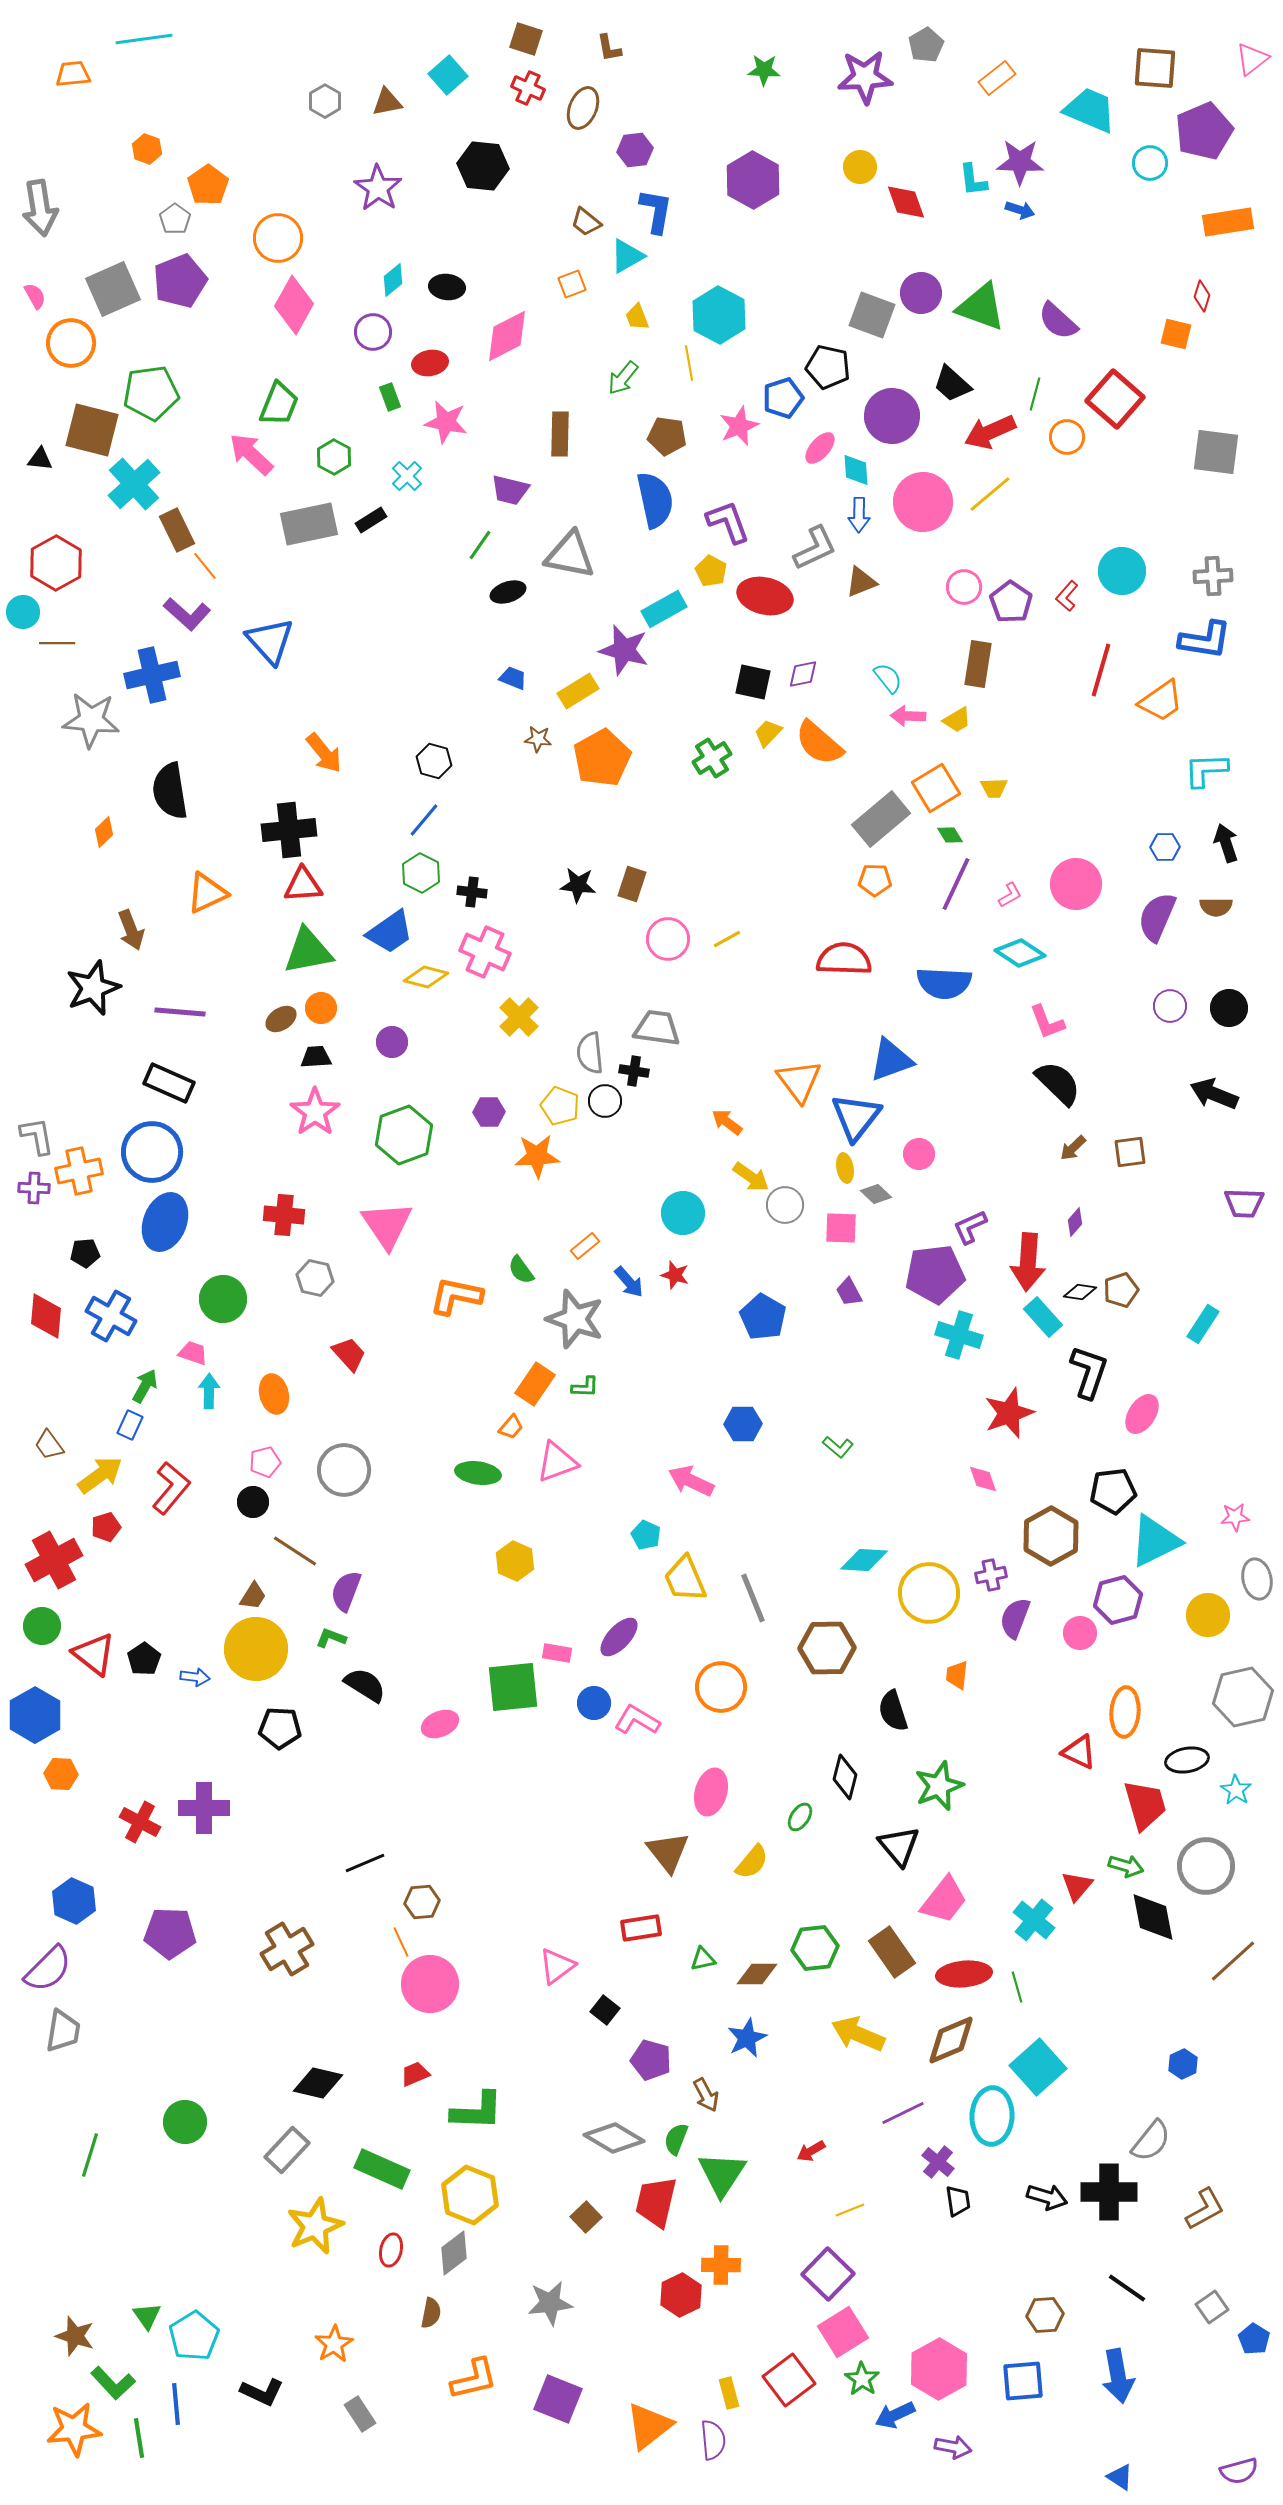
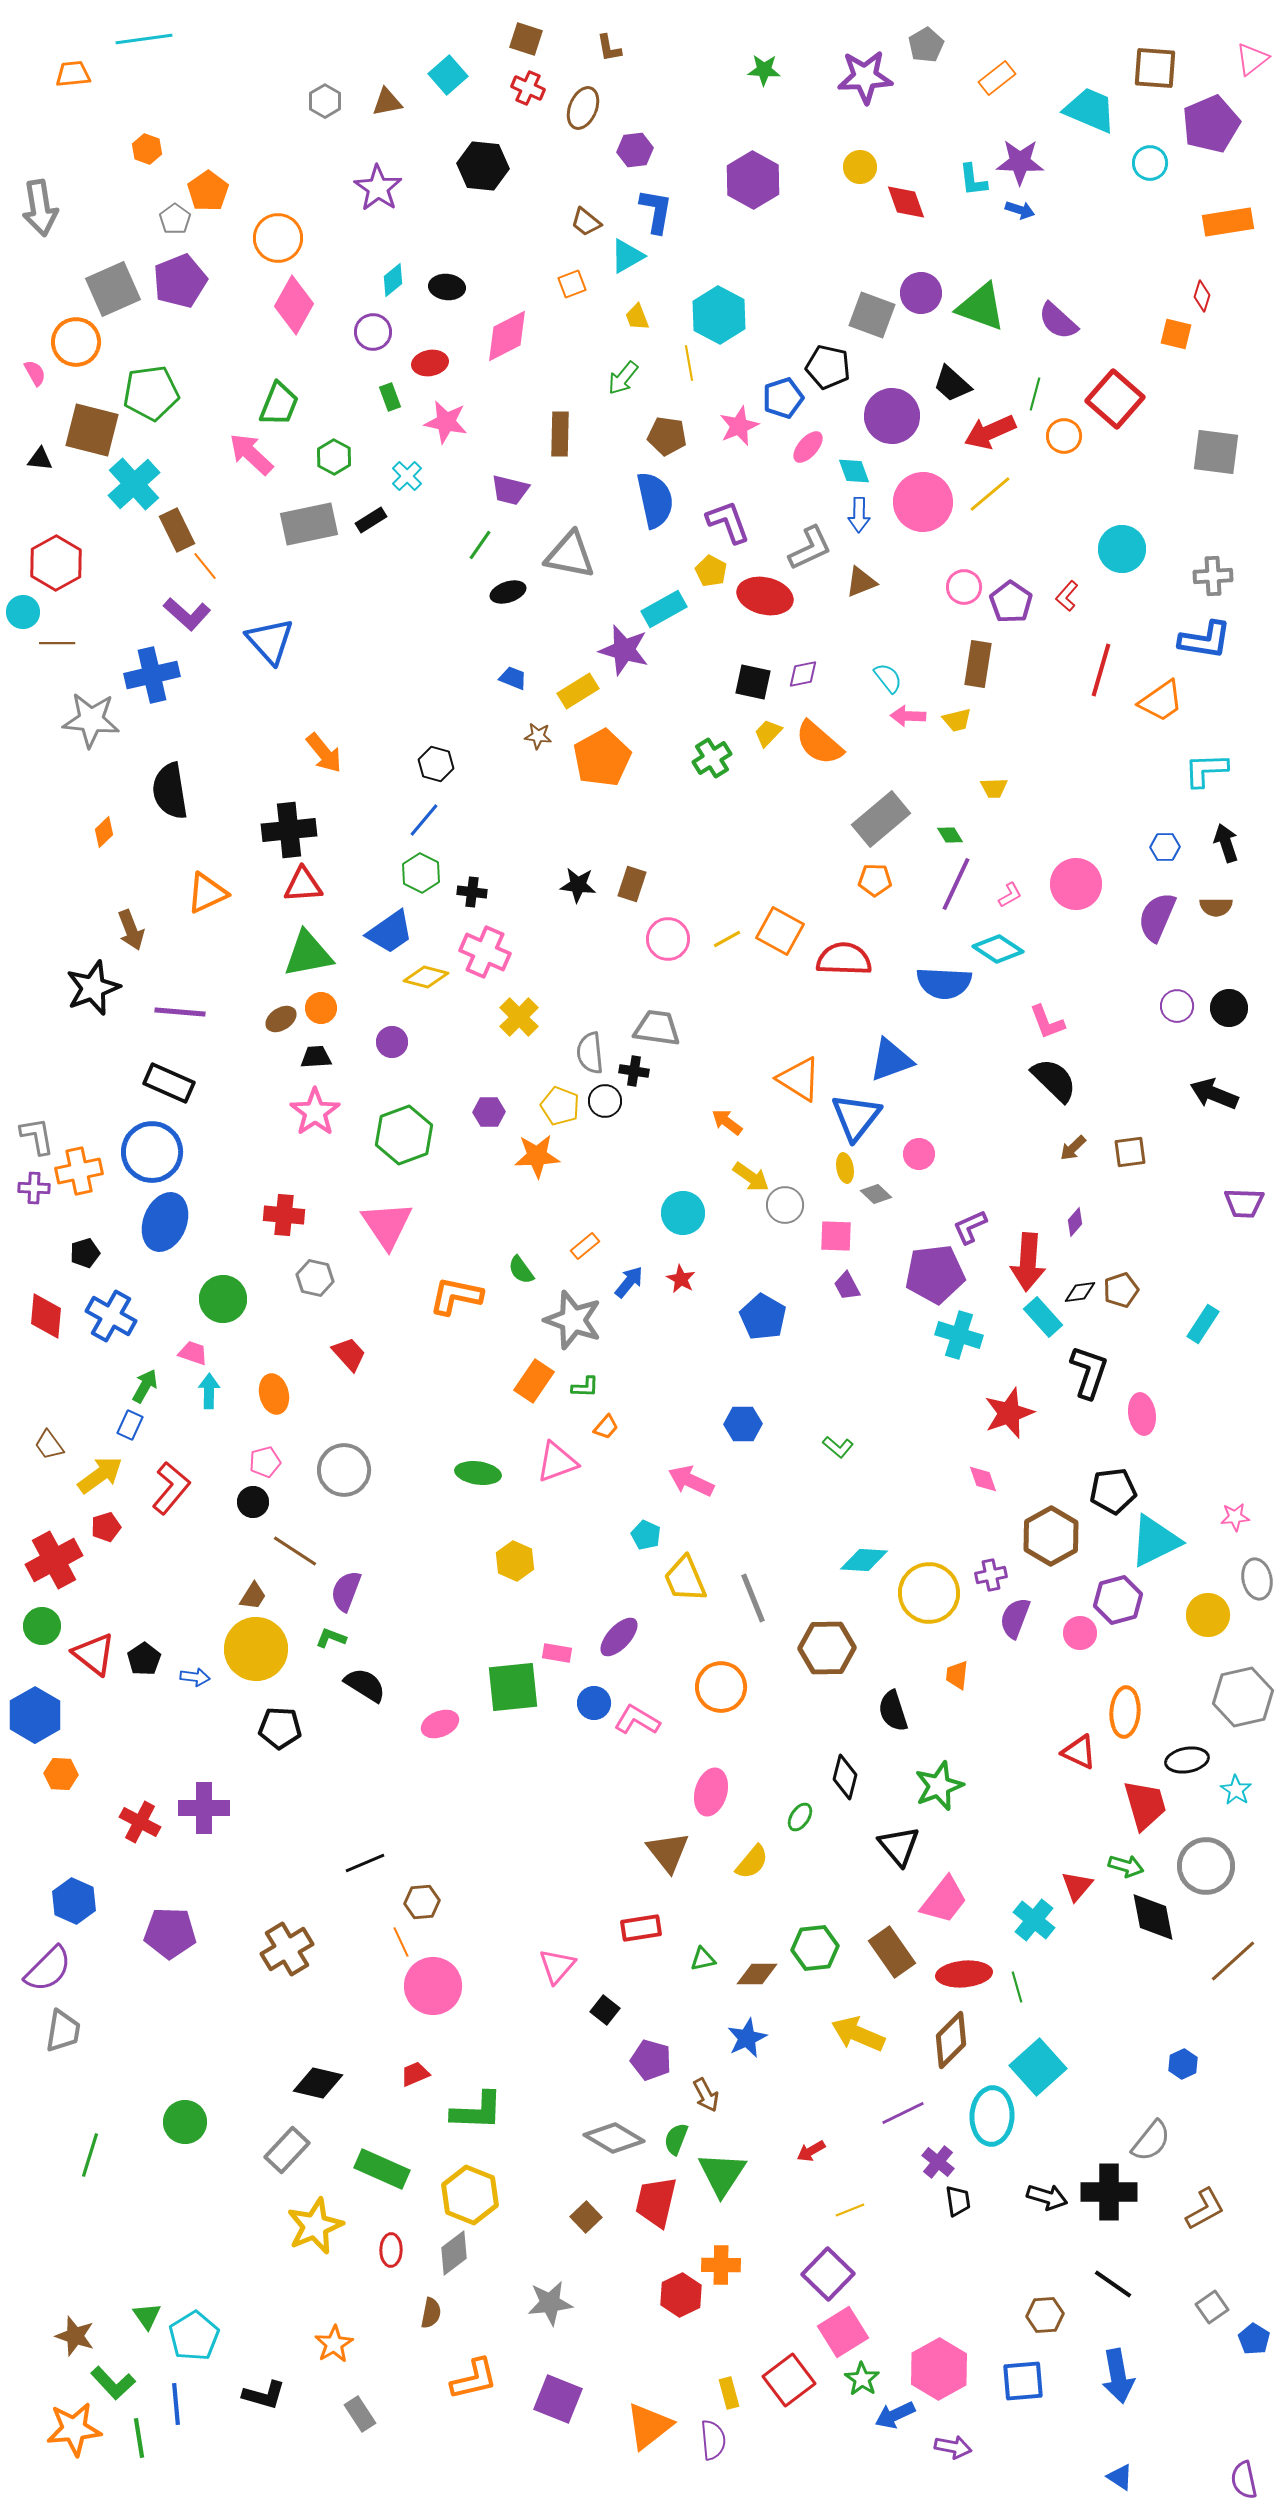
purple pentagon at (1204, 131): moved 7 px right, 7 px up
orange pentagon at (208, 185): moved 6 px down
pink semicircle at (35, 296): moved 77 px down
orange circle at (71, 343): moved 5 px right, 1 px up
orange circle at (1067, 437): moved 3 px left, 1 px up
pink ellipse at (820, 448): moved 12 px left, 1 px up
cyan diamond at (856, 470): moved 2 px left, 1 px down; rotated 16 degrees counterclockwise
gray L-shape at (815, 548): moved 5 px left
cyan circle at (1122, 571): moved 22 px up
yellow trapezoid at (957, 720): rotated 16 degrees clockwise
brown star at (538, 739): moved 3 px up
black hexagon at (434, 761): moved 2 px right, 3 px down
orange square at (936, 788): moved 156 px left, 143 px down; rotated 30 degrees counterclockwise
green triangle at (308, 951): moved 3 px down
cyan diamond at (1020, 953): moved 22 px left, 4 px up
purple circle at (1170, 1006): moved 7 px right
orange triangle at (799, 1081): moved 2 px up; rotated 21 degrees counterclockwise
black semicircle at (1058, 1083): moved 4 px left, 3 px up
pink square at (841, 1228): moved 5 px left, 8 px down
black pentagon at (85, 1253): rotated 12 degrees counterclockwise
red star at (675, 1275): moved 6 px right, 4 px down; rotated 12 degrees clockwise
blue arrow at (629, 1282): rotated 100 degrees counterclockwise
purple trapezoid at (849, 1292): moved 2 px left, 6 px up
black diamond at (1080, 1292): rotated 16 degrees counterclockwise
gray star at (575, 1319): moved 2 px left, 1 px down
orange rectangle at (535, 1384): moved 1 px left, 3 px up
pink ellipse at (1142, 1414): rotated 42 degrees counterclockwise
orange trapezoid at (511, 1427): moved 95 px right
pink triangle at (557, 1966): rotated 12 degrees counterclockwise
pink circle at (430, 1984): moved 3 px right, 2 px down
brown diamond at (951, 2040): rotated 22 degrees counterclockwise
red ellipse at (391, 2250): rotated 12 degrees counterclockwise
black line at (1127, 2288): moved 14 px left, 4 px up
black L-shape at (262, 2392): moved 2 px right, 3 px down; rotated 9 degrees counterclockwise
purple semicircle at (1239, 2471): moved 5 px right, 9 px down; rotated 93 degrees clockwise
